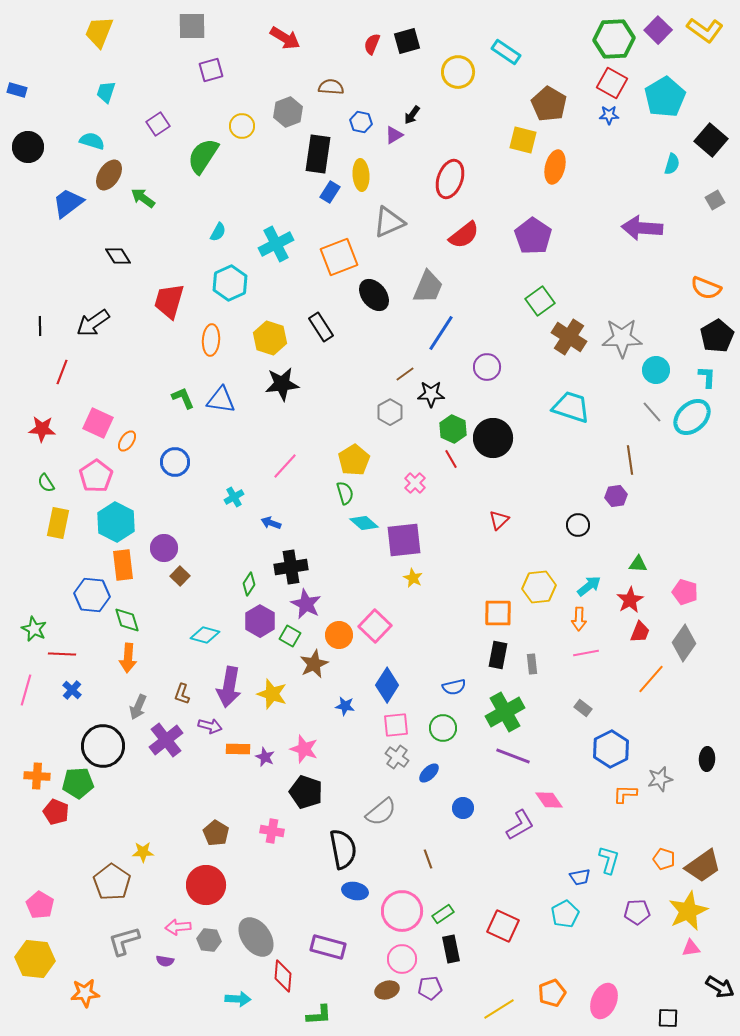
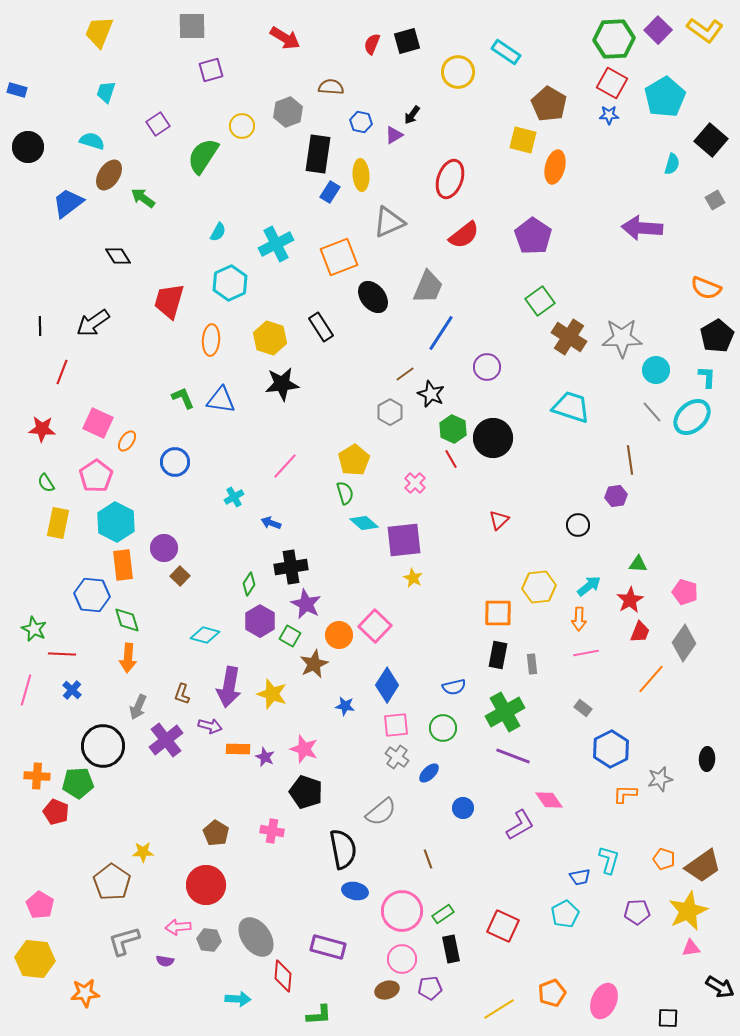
black ellipse at (374, 295): moved 1 px left, 2 px down
black star at (431, 394): rotated 24 degrees clockwise
